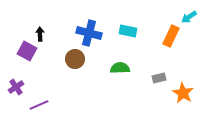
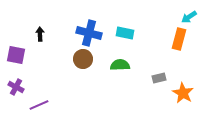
cyan rectangle: moved 3 px left, 2 px down
orange rectangle: moved 8 px right, 3 px down; rotated 10 degrees counterclockwise
purple square: moved 11 px left, 4 px down; rotated 18 degrees counterclockwise
brown circle: moved 8 px right
green semicircle: moved 3 px up
purple cross: rotated 28 degrees counterclockwise
